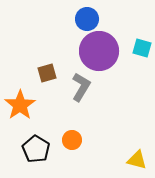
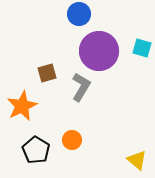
blue circle: moved 8 px left, 5 px up
orange star: moved 2 px right, 1 px down; rotated 8 degrees clockwise
black pentagon: moved 1 px down
yellow triangle: rotated 25 degrees clockwise
